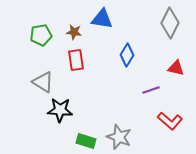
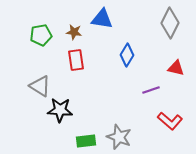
gray triangle: moved 3 px left, 4 px down
green rectangle: rotated 24 degrees counterclockwise
